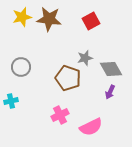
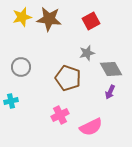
gray star: moved 2 px right, 5 px up
